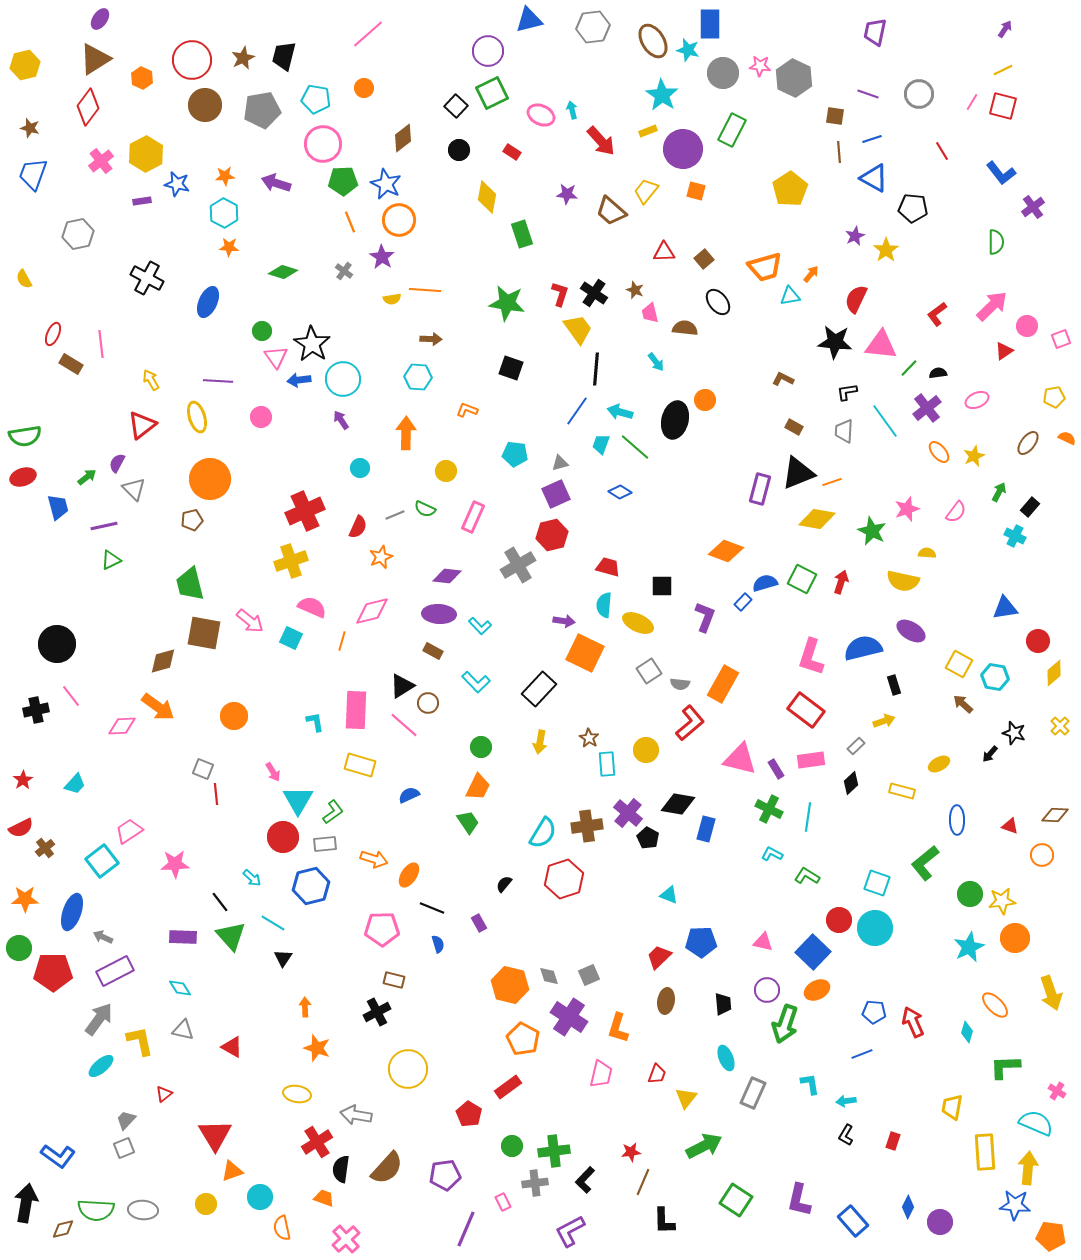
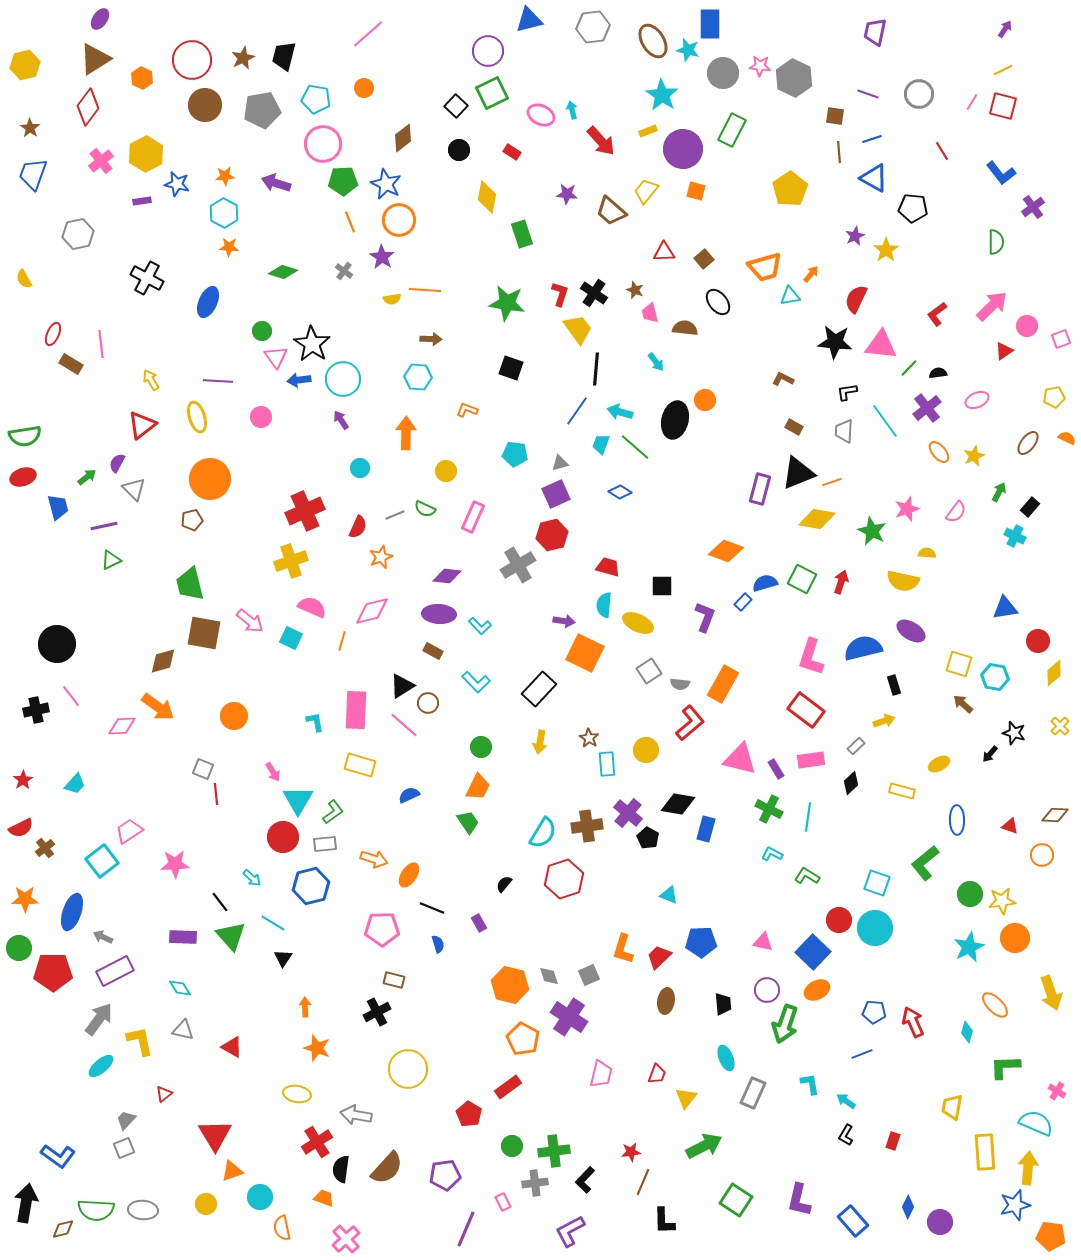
brown star at (30, 128): rotated 18 degrees clockwise
yellow square at (959, 664): rotated 12 degrees counterclockwise
orange L-shape at (618, 1028): moved 5 px right, 79 px up
cyan arrow at (846, 1101): rotated 42 degrees clockwise
blue star at (1015, 1205): rotated 20 degrees counterclockwise
